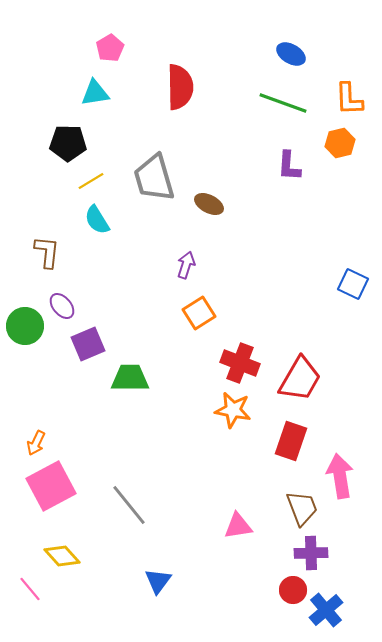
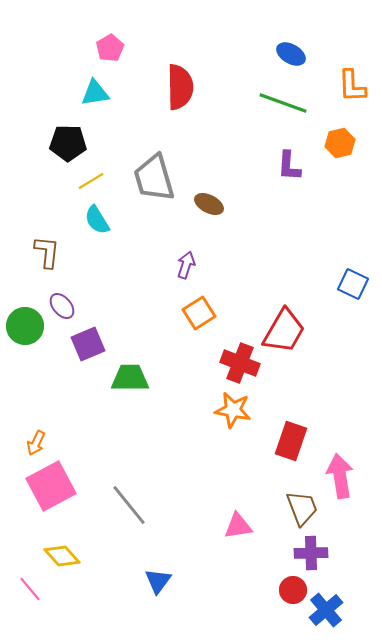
orange L-shape: moved 3 px right, 13 px up
red trapezoid: moved 16 px left, 48 px up
